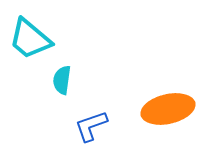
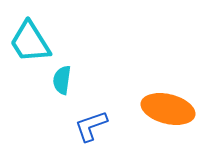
cyan trapezoid: moved 3 px down; rotated 18 degrees clockwise
orange ellipse: rotated 27 degrees clockwise
